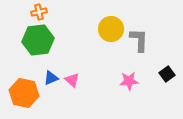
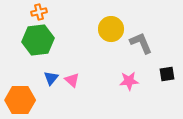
gray L-shape: moved 2 px right, 3 px down; rotated 25 degrees counterclockwise
black square: rotated 28 degrees clockwise
blue triangle: rotated 28 degrees counterclockwise
orange hexagon: moved 4 px left, 7 px down; rotated 12 degrees counterclockwise
